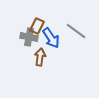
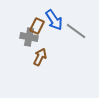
blue arrow: moved 3 px right, 18 px up
brown arrow: rotated 18 degrees clockwise
